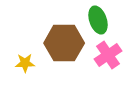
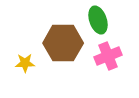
brown hexagon: moved 1 px left
pink cross: moved 1 px down; rotated 12 degrees clockwise
